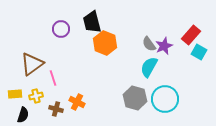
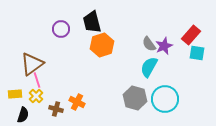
orange hexagon: moved 3 px left, 2 px down; rotated 20 degrees clockwise
cyan square: moved 2 px left, 1 px down; rotated 21 degrees counterclockwise
pink line: moved 16 px left, 2 px down
yellow cross: rotated 32 degrees counterclockwise
